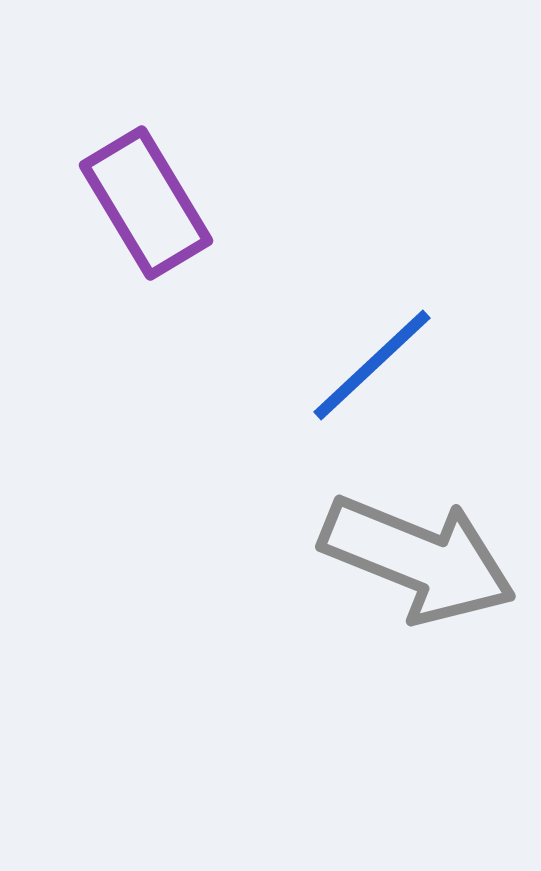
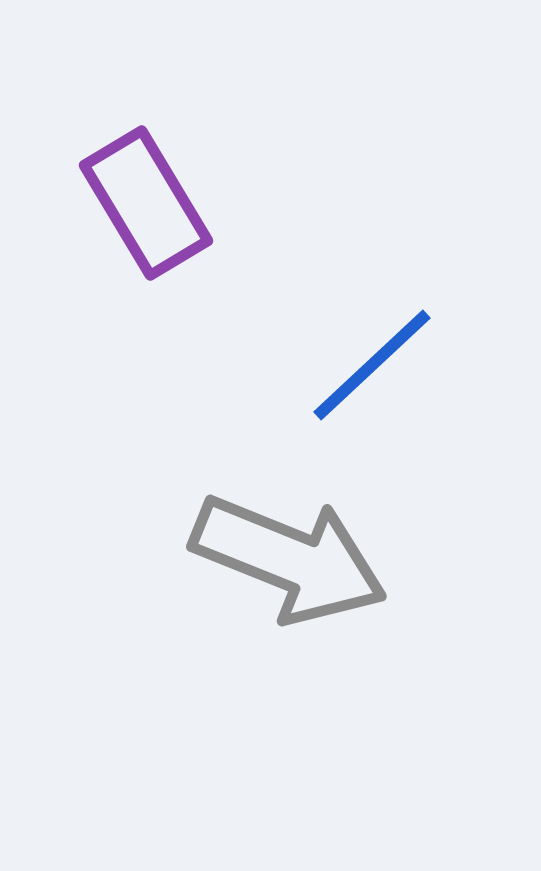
gray arrow: moved 129 px left
